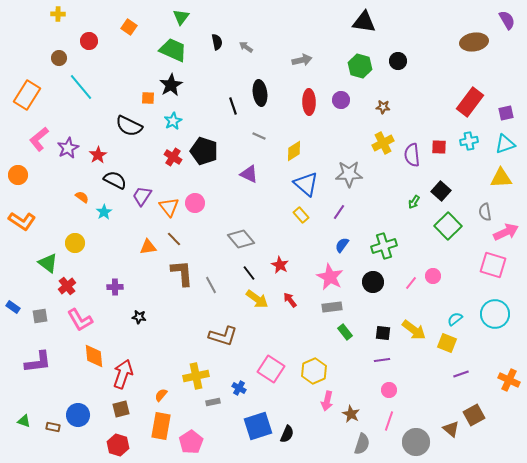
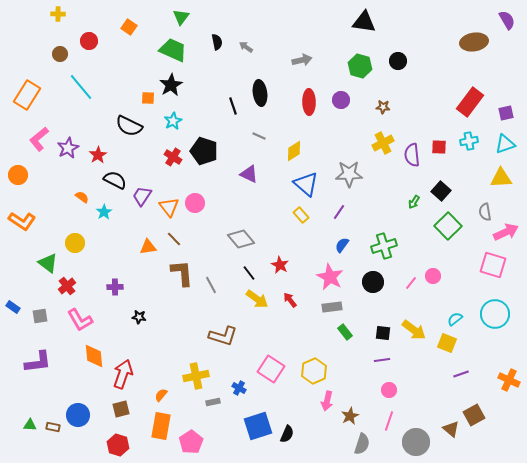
brown circle at (59, 58): moved 1 px right, 4 px up
brown star at (351, 414): moved 1 px left, 2 px down; rotated 18 degrees clockwise
green triangle at (24, 421): moved 6 px right, 4 px down; rotated 16 degrees counterclockwise
